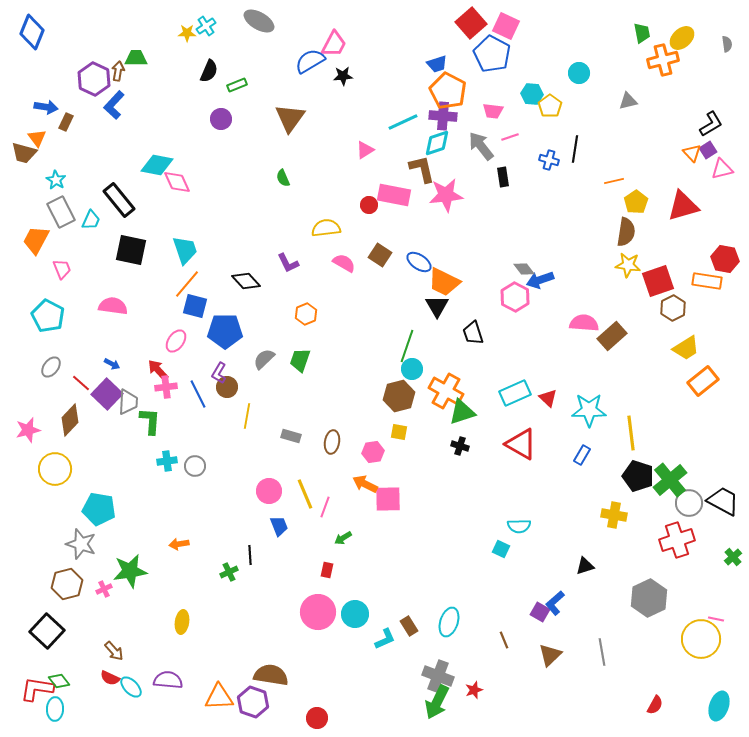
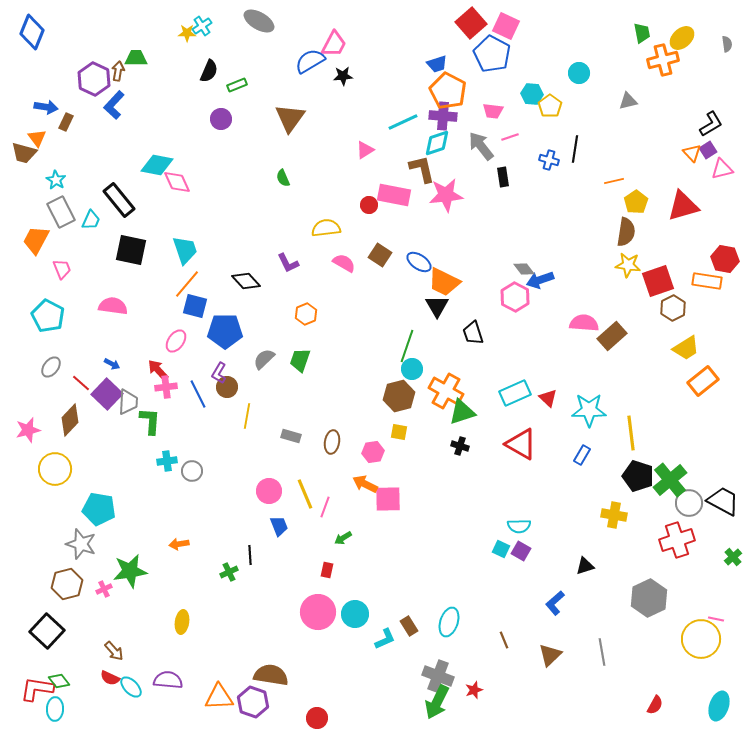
cyan cross at (206, 26): moved 4 px left
gray circle at (195, 466): moved 3 px left, 5 px down
purple square at (540, 612): moved 19 px left, 61 px up
